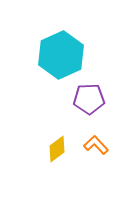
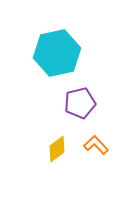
cyan hexagon: moved 4 px left, 2 px up; rotated 12 degrees clockwise
purple pentagon: moved 9 px left, 4 px down; rotated 12 degrees counterclockwise
